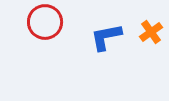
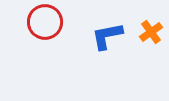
blue L-shape: moved 1 px right, 1 px up
